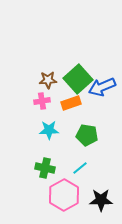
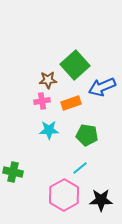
green square: moved 3 px left, 14 px up
green cross: moved 32 px left, 4 px down
